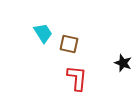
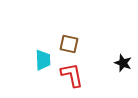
cyan trapezoid: moved 27 px down; rotated 30 degrees clockwise
red L-shape: moved 5 px left, 3 px up; rotated 16 degrees counterclockwise
